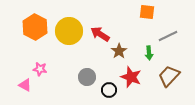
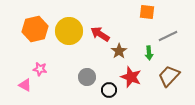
orange hexagon: moved 2 px down; rotated 20 degrees clockwise
